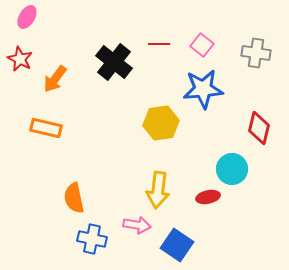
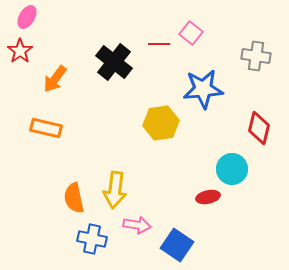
pink square: moved 11 px left, 12 px up
gray cross: moved 3 px down
red star: moved 8 px up; rotated 10 degrees clockwise
yellow arrow: moved 43 px left
